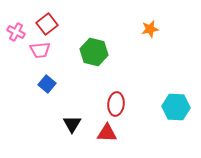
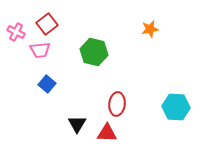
red ellipse: moved 1 px right
black triangle: moved 5 px right
